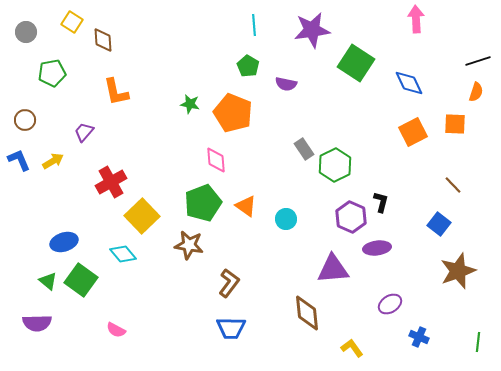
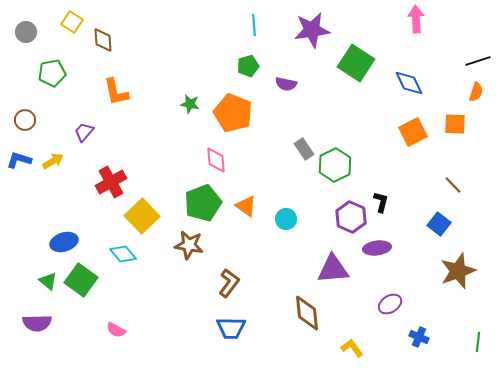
green pentagon at (248, 66): rotated 25 degrees clockwise
blue L-shape at (19, 160): rotated 50 degrees counterclockwise
